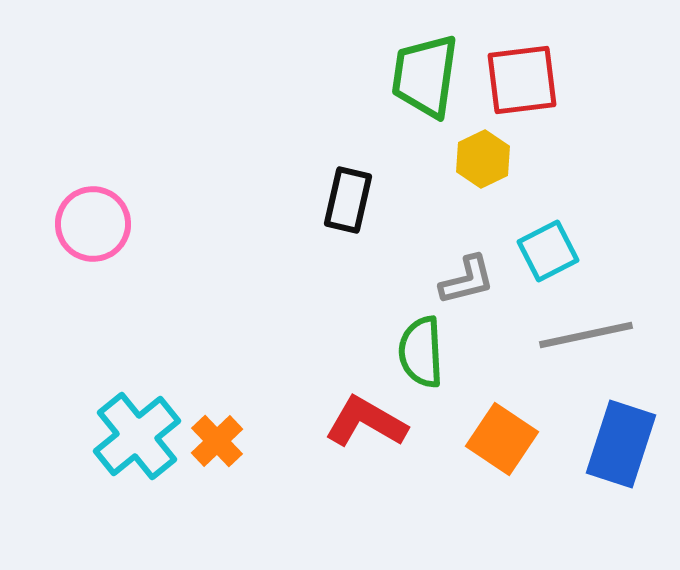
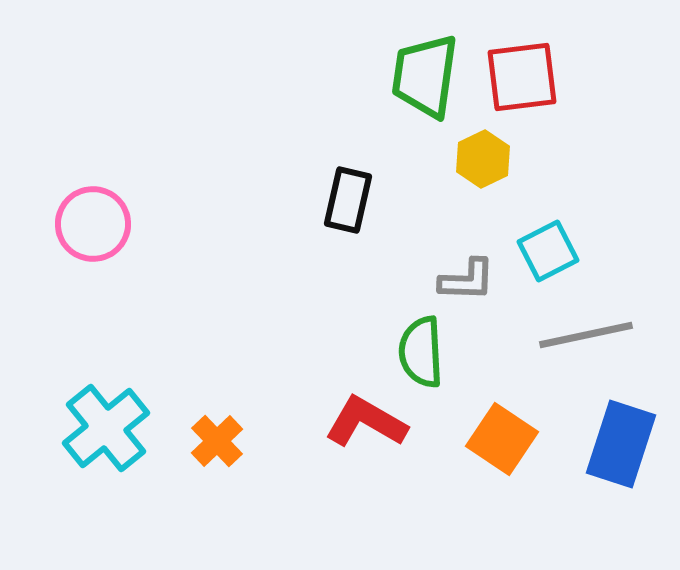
red square: moved 3 px up
gray L-shape: rotated 16 degrees clockwise
cyan cross: moved 31 px left, 8 px up
